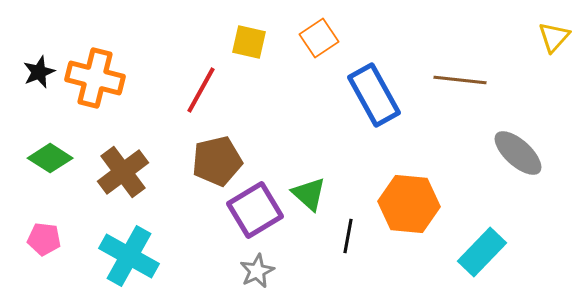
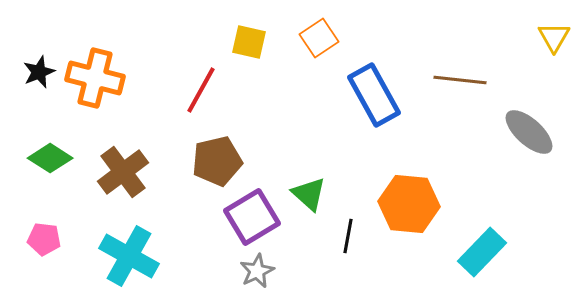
yellow triangle: rotated 12 degrees counterclockwise
gray ellipse: moved 11 px right, 21 px up
purple square: moved 3 px left, 7 px down
